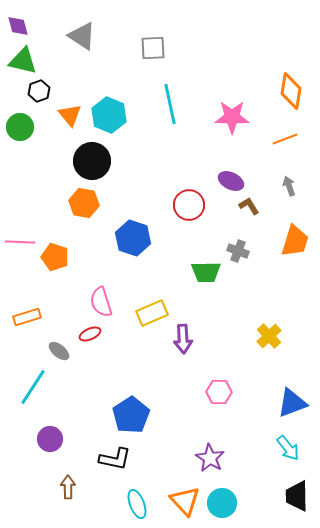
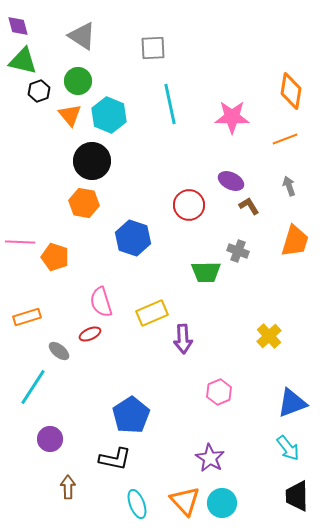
green circle at (20, 127): moved 58 px right, 46 px up
pink hexagon at (219, 392): rotated 25 degrees counterclockwise
